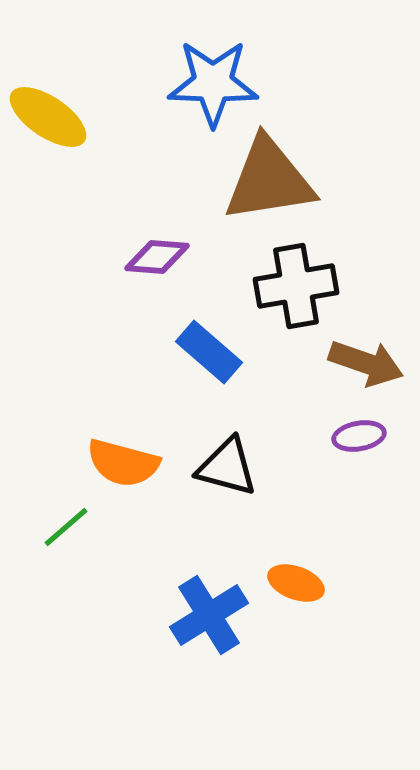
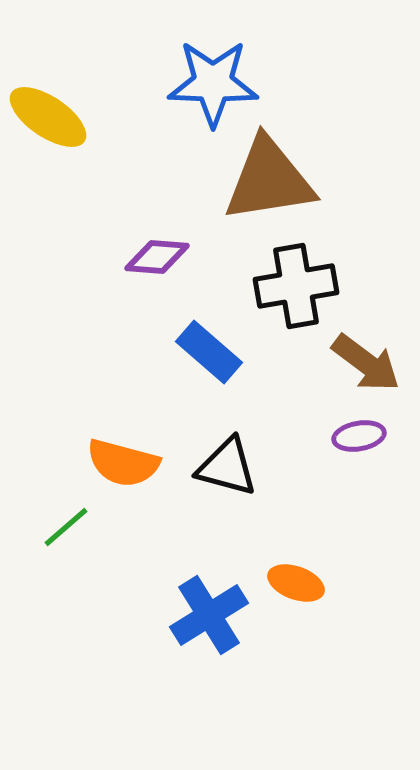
brown arrow: rotated 18 degrees clockwise
